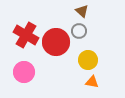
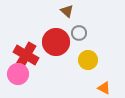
brown triangle: moved 15 px left
gray circle: moved 2 px down
red cross: moved 20 px down
pink circle: moved 6 px left, 2 px down
orange triangle: moved 12 px right, 6 px down; rotated 16 degrees clockwise
